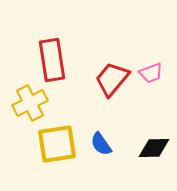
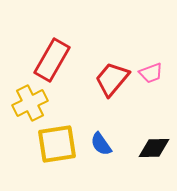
red rectangle: rotated 39 degrees clockwise
